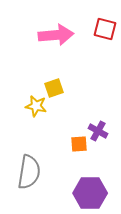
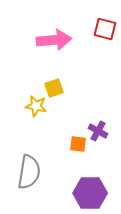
pink arrow: moved 2 px left, 5 px down
orange square: moved 1 px left; rotated 12 degrees clockwise
